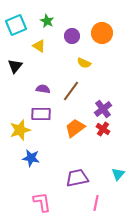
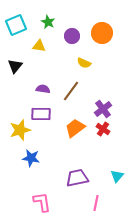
green star: moved 1 px right, 1 px down
yellow triangle: rotated 24 degrees counterclockwise
cyan triangle: moved 1 px left, 2 px down
